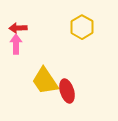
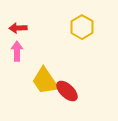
pink arrow: moved 1 px right, 7 px down
red ellipse: rotated 30 degrees counterclockwise
